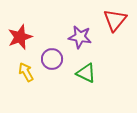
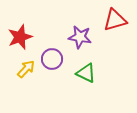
red triangle: rotated 35 degrees clockwise
yellow arrow: moved 3 px up; rotated 72 degrees clockwise
